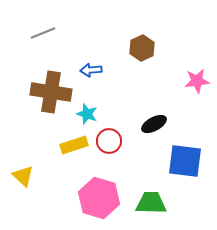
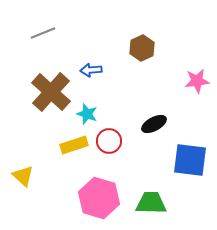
brown cross: rotated 33 degrees clockwise
blue square: moved 5 px right, 1 px up
